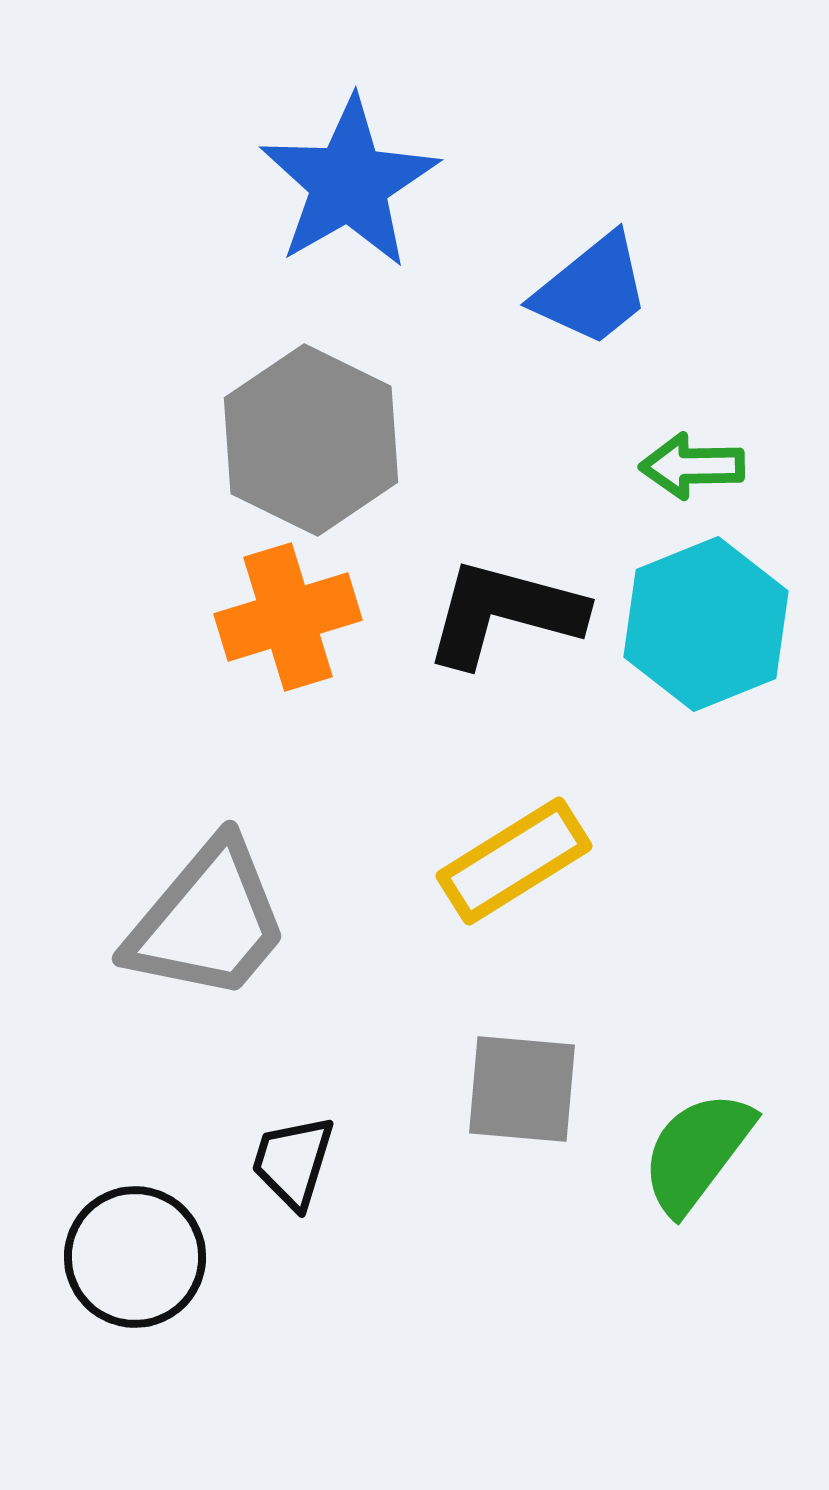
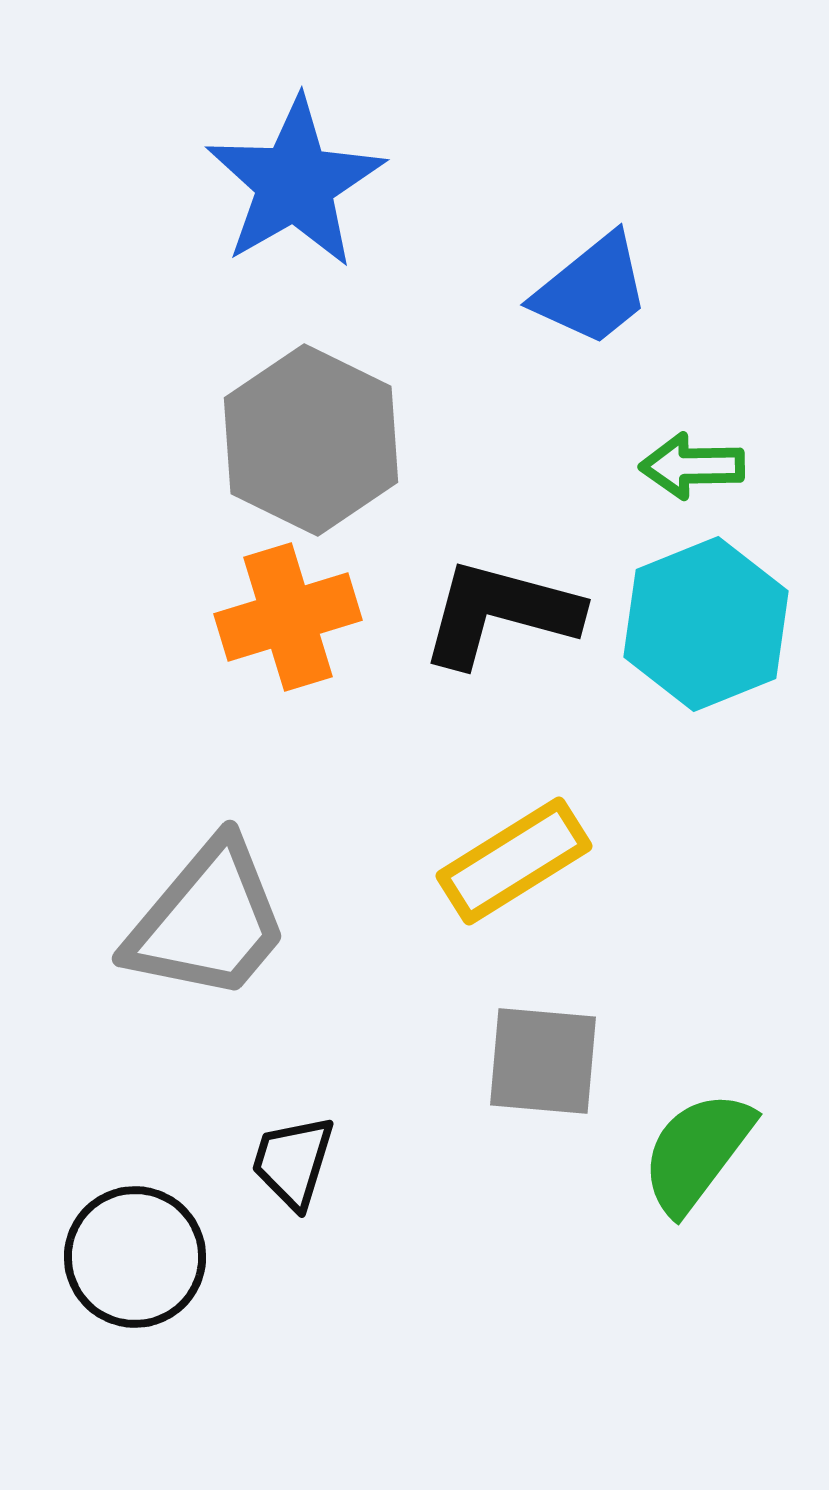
blue star: moved 54 px left
black L-shape: moved 4 px left
gray square: moved 21 px right, 28 px up
